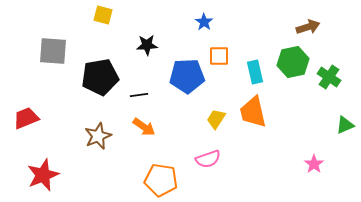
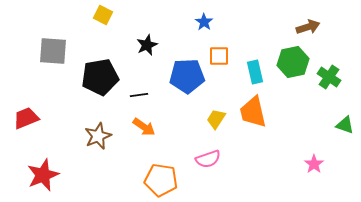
yellow square: rotated 12 degrees clockwise
black star: rotated 20 degrees counterclockwise
green triangle: rotated 42 degrees clockwise
